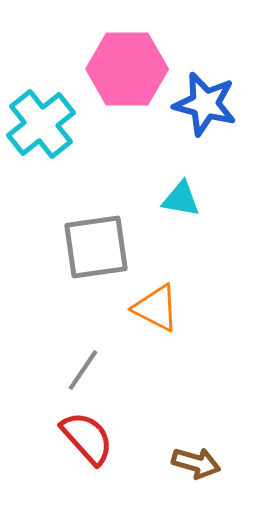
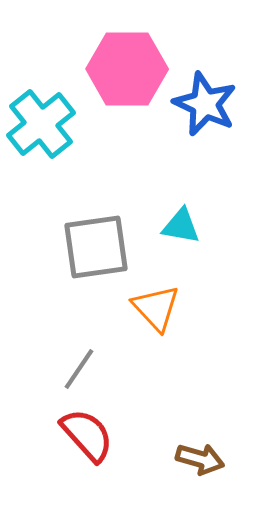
blue star: rotated 10 degrees clockwise
cyan triangle: moved 27 px down
orange triangle: rotated 20 degrees clockwise
gray line: moved 4 px left, 1 px up
red semicircle: moved 3 px up
brown arrow: moved 4 px right, 4 px up
